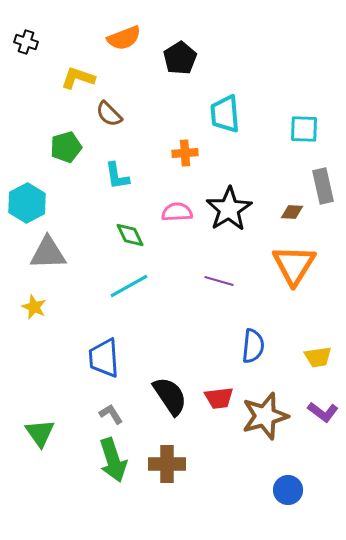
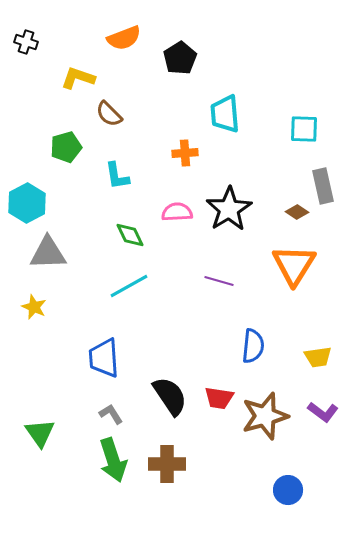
brown diamond: moved 5 px right; rotated 30 degrees clockwise
red trapezoid: rotated 16 degrees clockwise
